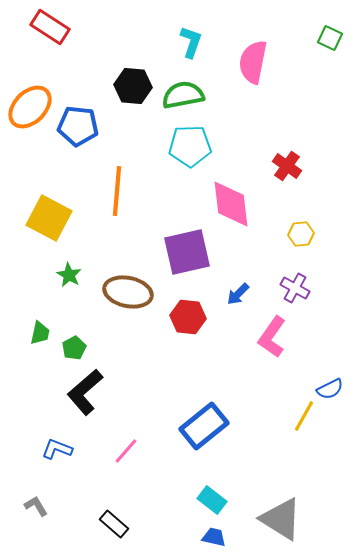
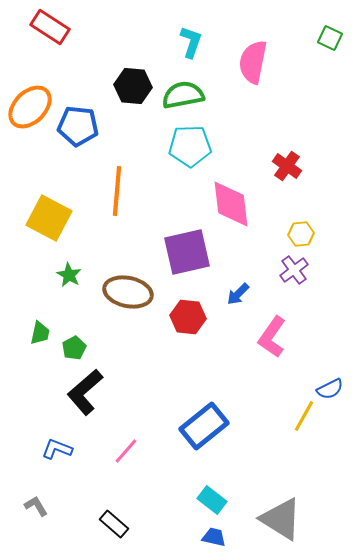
purple cross: moved 1 px left, 18 px up; rotated 24 degrees clockwise
